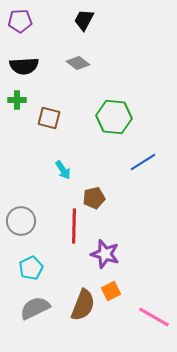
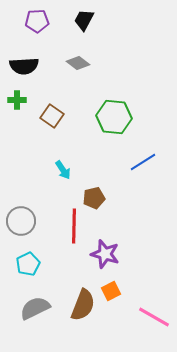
purple pentagon: moved 17 px right
brown square: moved 3 px right, 2 px up; rotated 20 degrees clockwise
cyan pentagon: moved 3 px left, 4 px up
